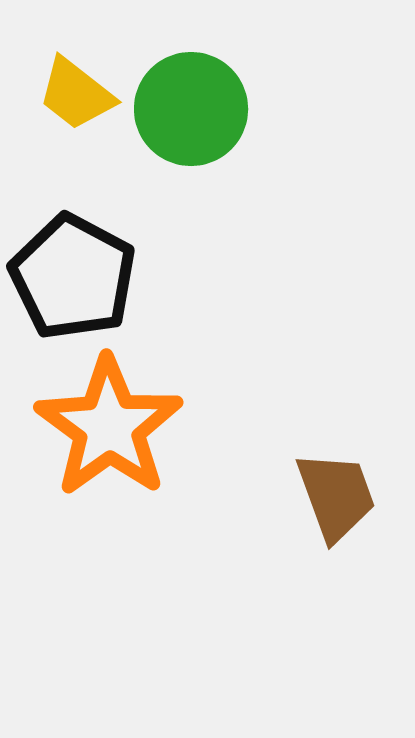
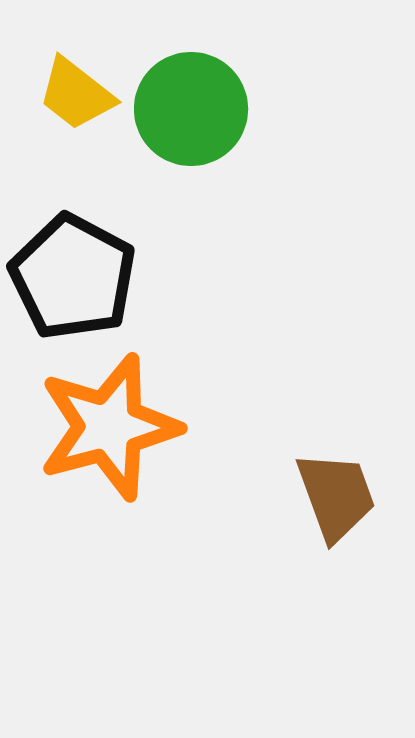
orange star: rotated 21 degrees clockwise
